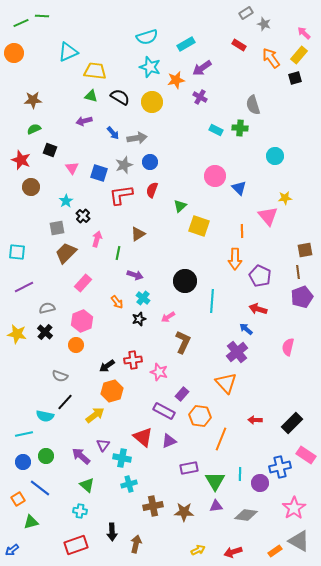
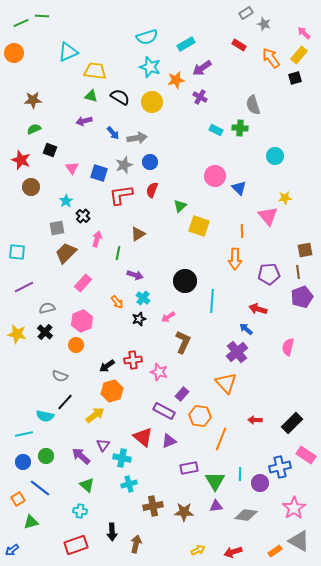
purple pentagon at (260, 276): moved 9 px right, 2 px up; rotated 30 degrees counterclockwise
